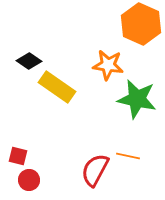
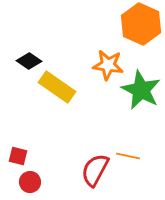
green star: moved 4 px right, 9 px up; rotated 15 degrees clockwise
red circle: moved 1 px right, 2 px down
